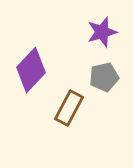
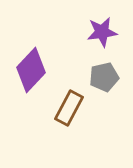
purple star: rotated 8 degrees clockwise
